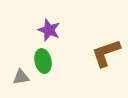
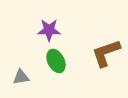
purple star: rotated 20 degrees counterclockwise
green ellipse: moved 13 px right; rotated 15 degrees counterclockwise
